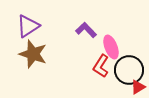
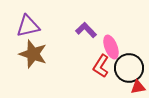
purple triangle: rotated 20 degrees clockwise
black circle: moved 2 px up
red triangle: rotated 21 degrees clockwise
